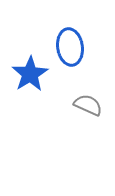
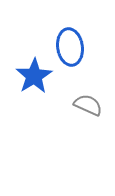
blue star: moved 4 px right, 2 px down
